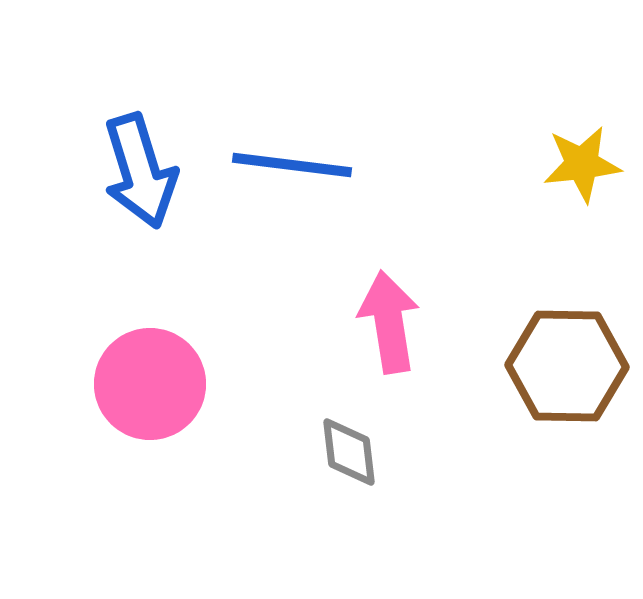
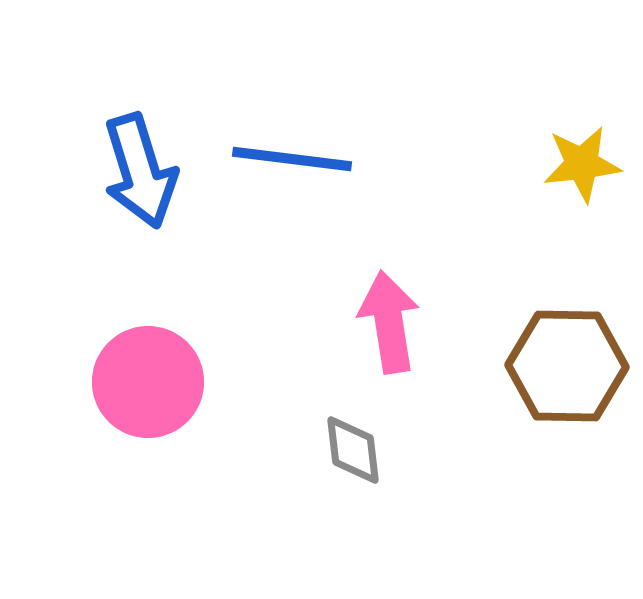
blue line: moved 6 px up
pink circle: moved 2 px left, 2 px up
gray diamond: moved 4 px right, 2 px up
